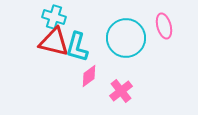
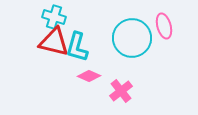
cyan circle: moved 6 px right
pink diamond: rotated 60 degrees clockwise
